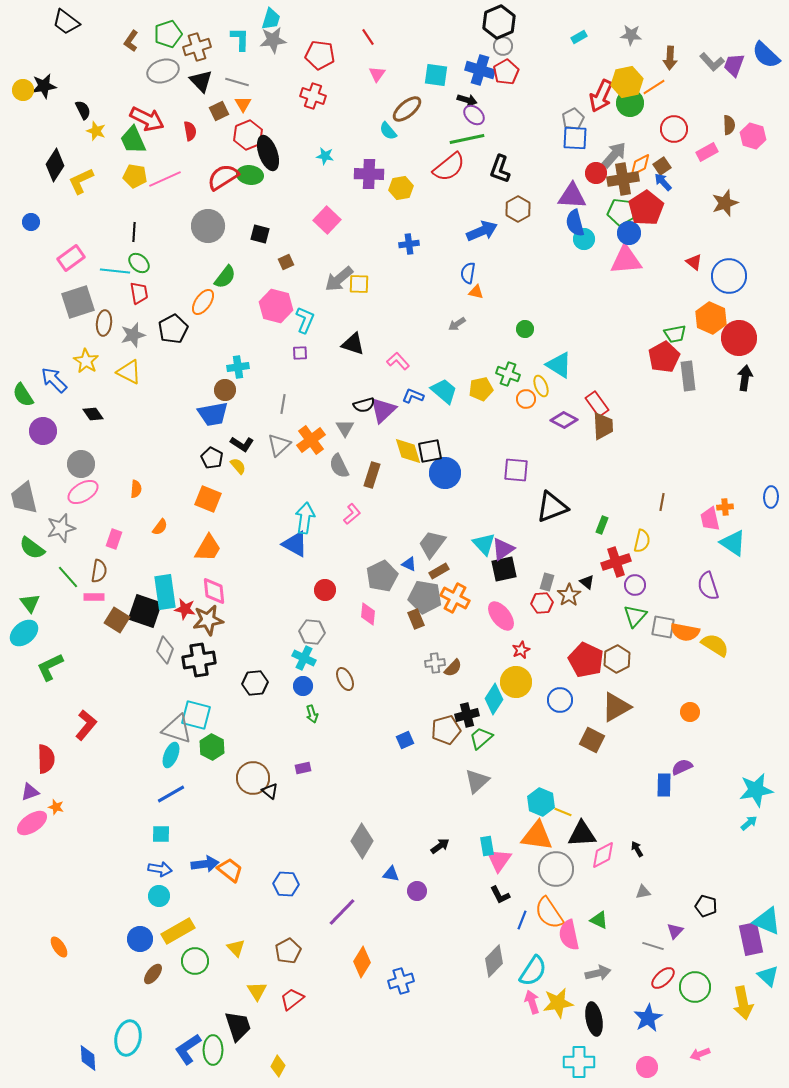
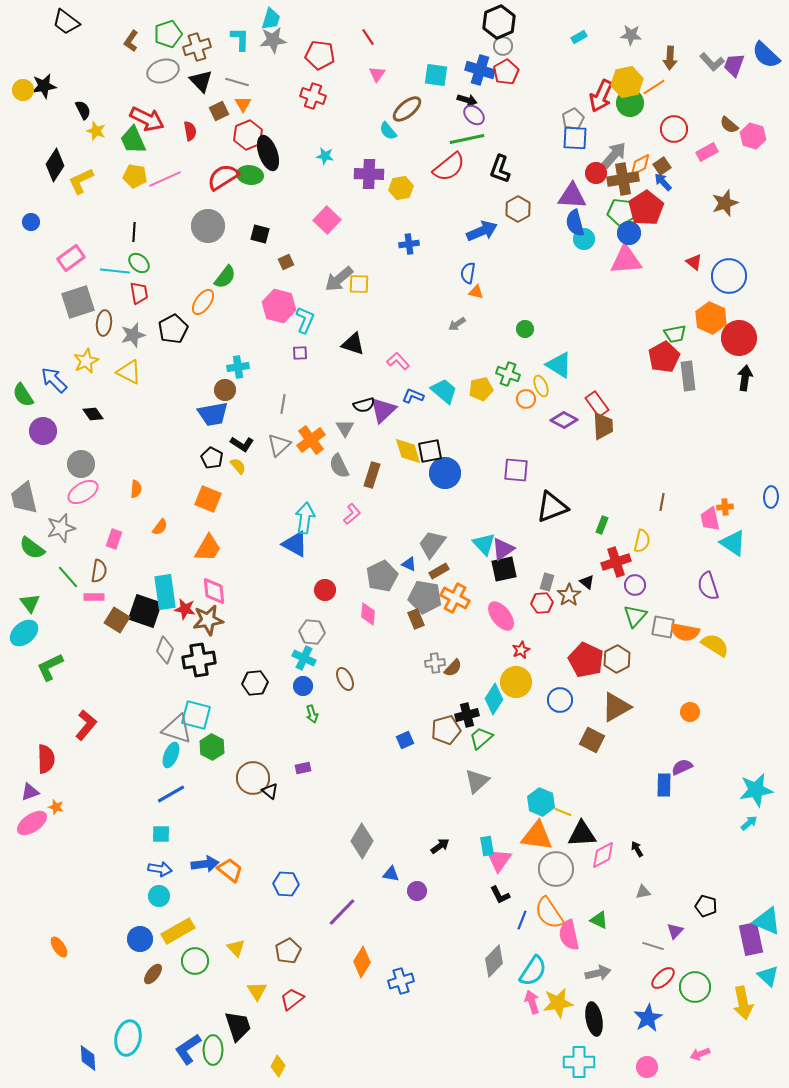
brown semicircle at (729, 125): rotated 132 degrees clockwise
pink hexagon at (276, 306): moved 3 px right
yellow star at (86, 361): rotated 15 degrees clockwise
